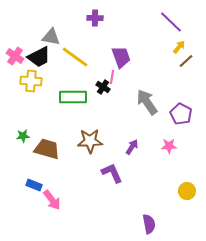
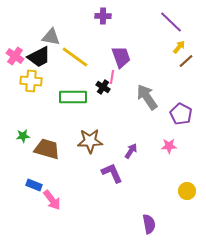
purple cross: moved 8 px right, 2 px up
gray arrow: moved 5 px up
purple arrow: moved 1 px left, 4 px down
